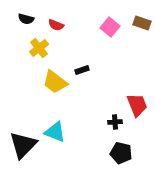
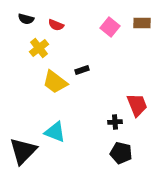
brown rectangle: rotated 18 degrees counterclockwise
black triangle: moved 6 px down
